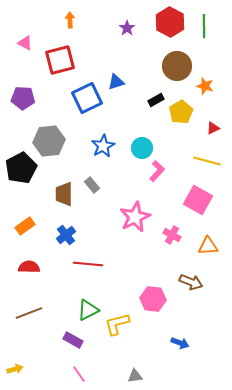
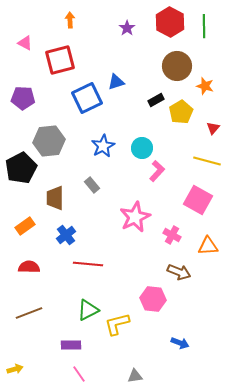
red triangle: rotated 24 degrees counterclockwise
brown trapezoid: moved 9 px left, 4 px down
brown arrow: moved 12 px left, 10 px up
purple rectangle: moved 2 px left, 5 px down; rotated 30 degrees counterclockwise
